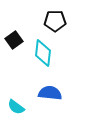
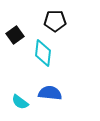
black square: moved 1 px right, 5 px up
cyan semicircle: moved 4 px right, 5 px up
